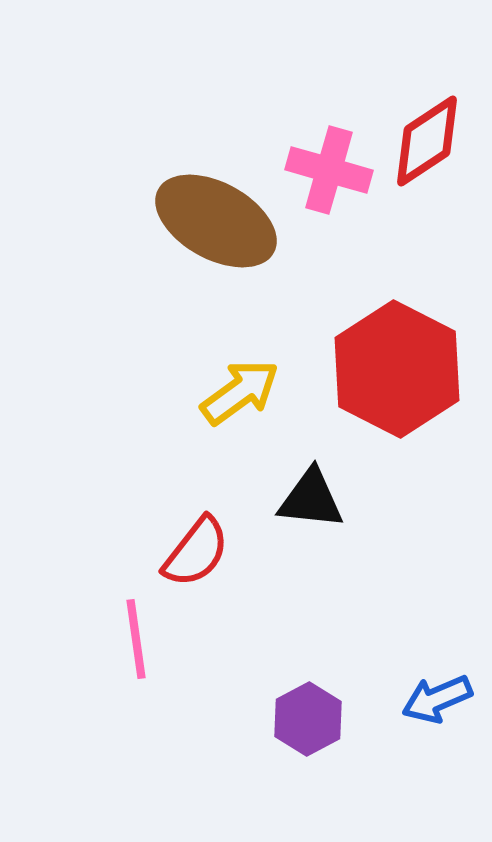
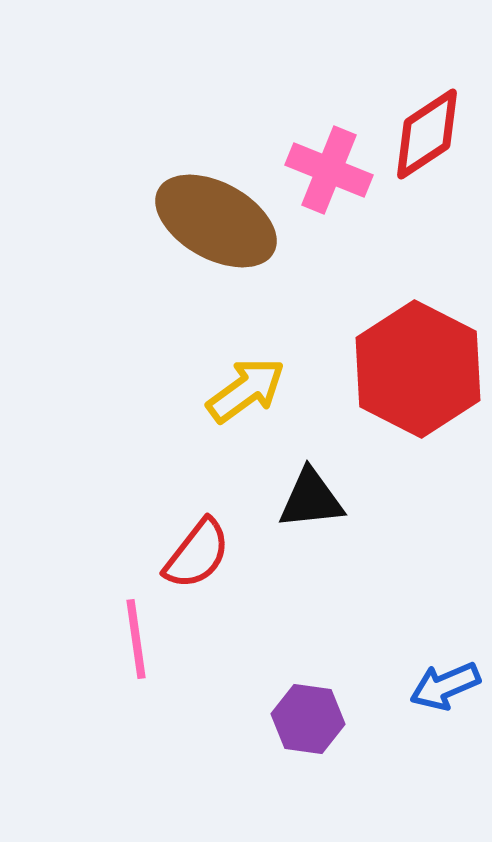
red diamond: moved 7 px up
pink cross: rotated 6 degrees clockwise
red hexagon: moved 21 px right
yellow arrow: moved 6 px right, 2 px up
black triangle: rotated 12 degrees counterclockwise
red semicircle: moved 1 px right, 2 px down
blue arrow: moved 8 px right, 13 px up
purple hexagon: rotated 24 degrees counterclockwise
